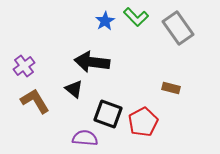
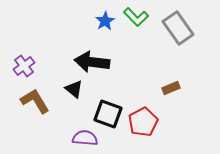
brown rectangle: rotated 36 degrees counterclockwise
